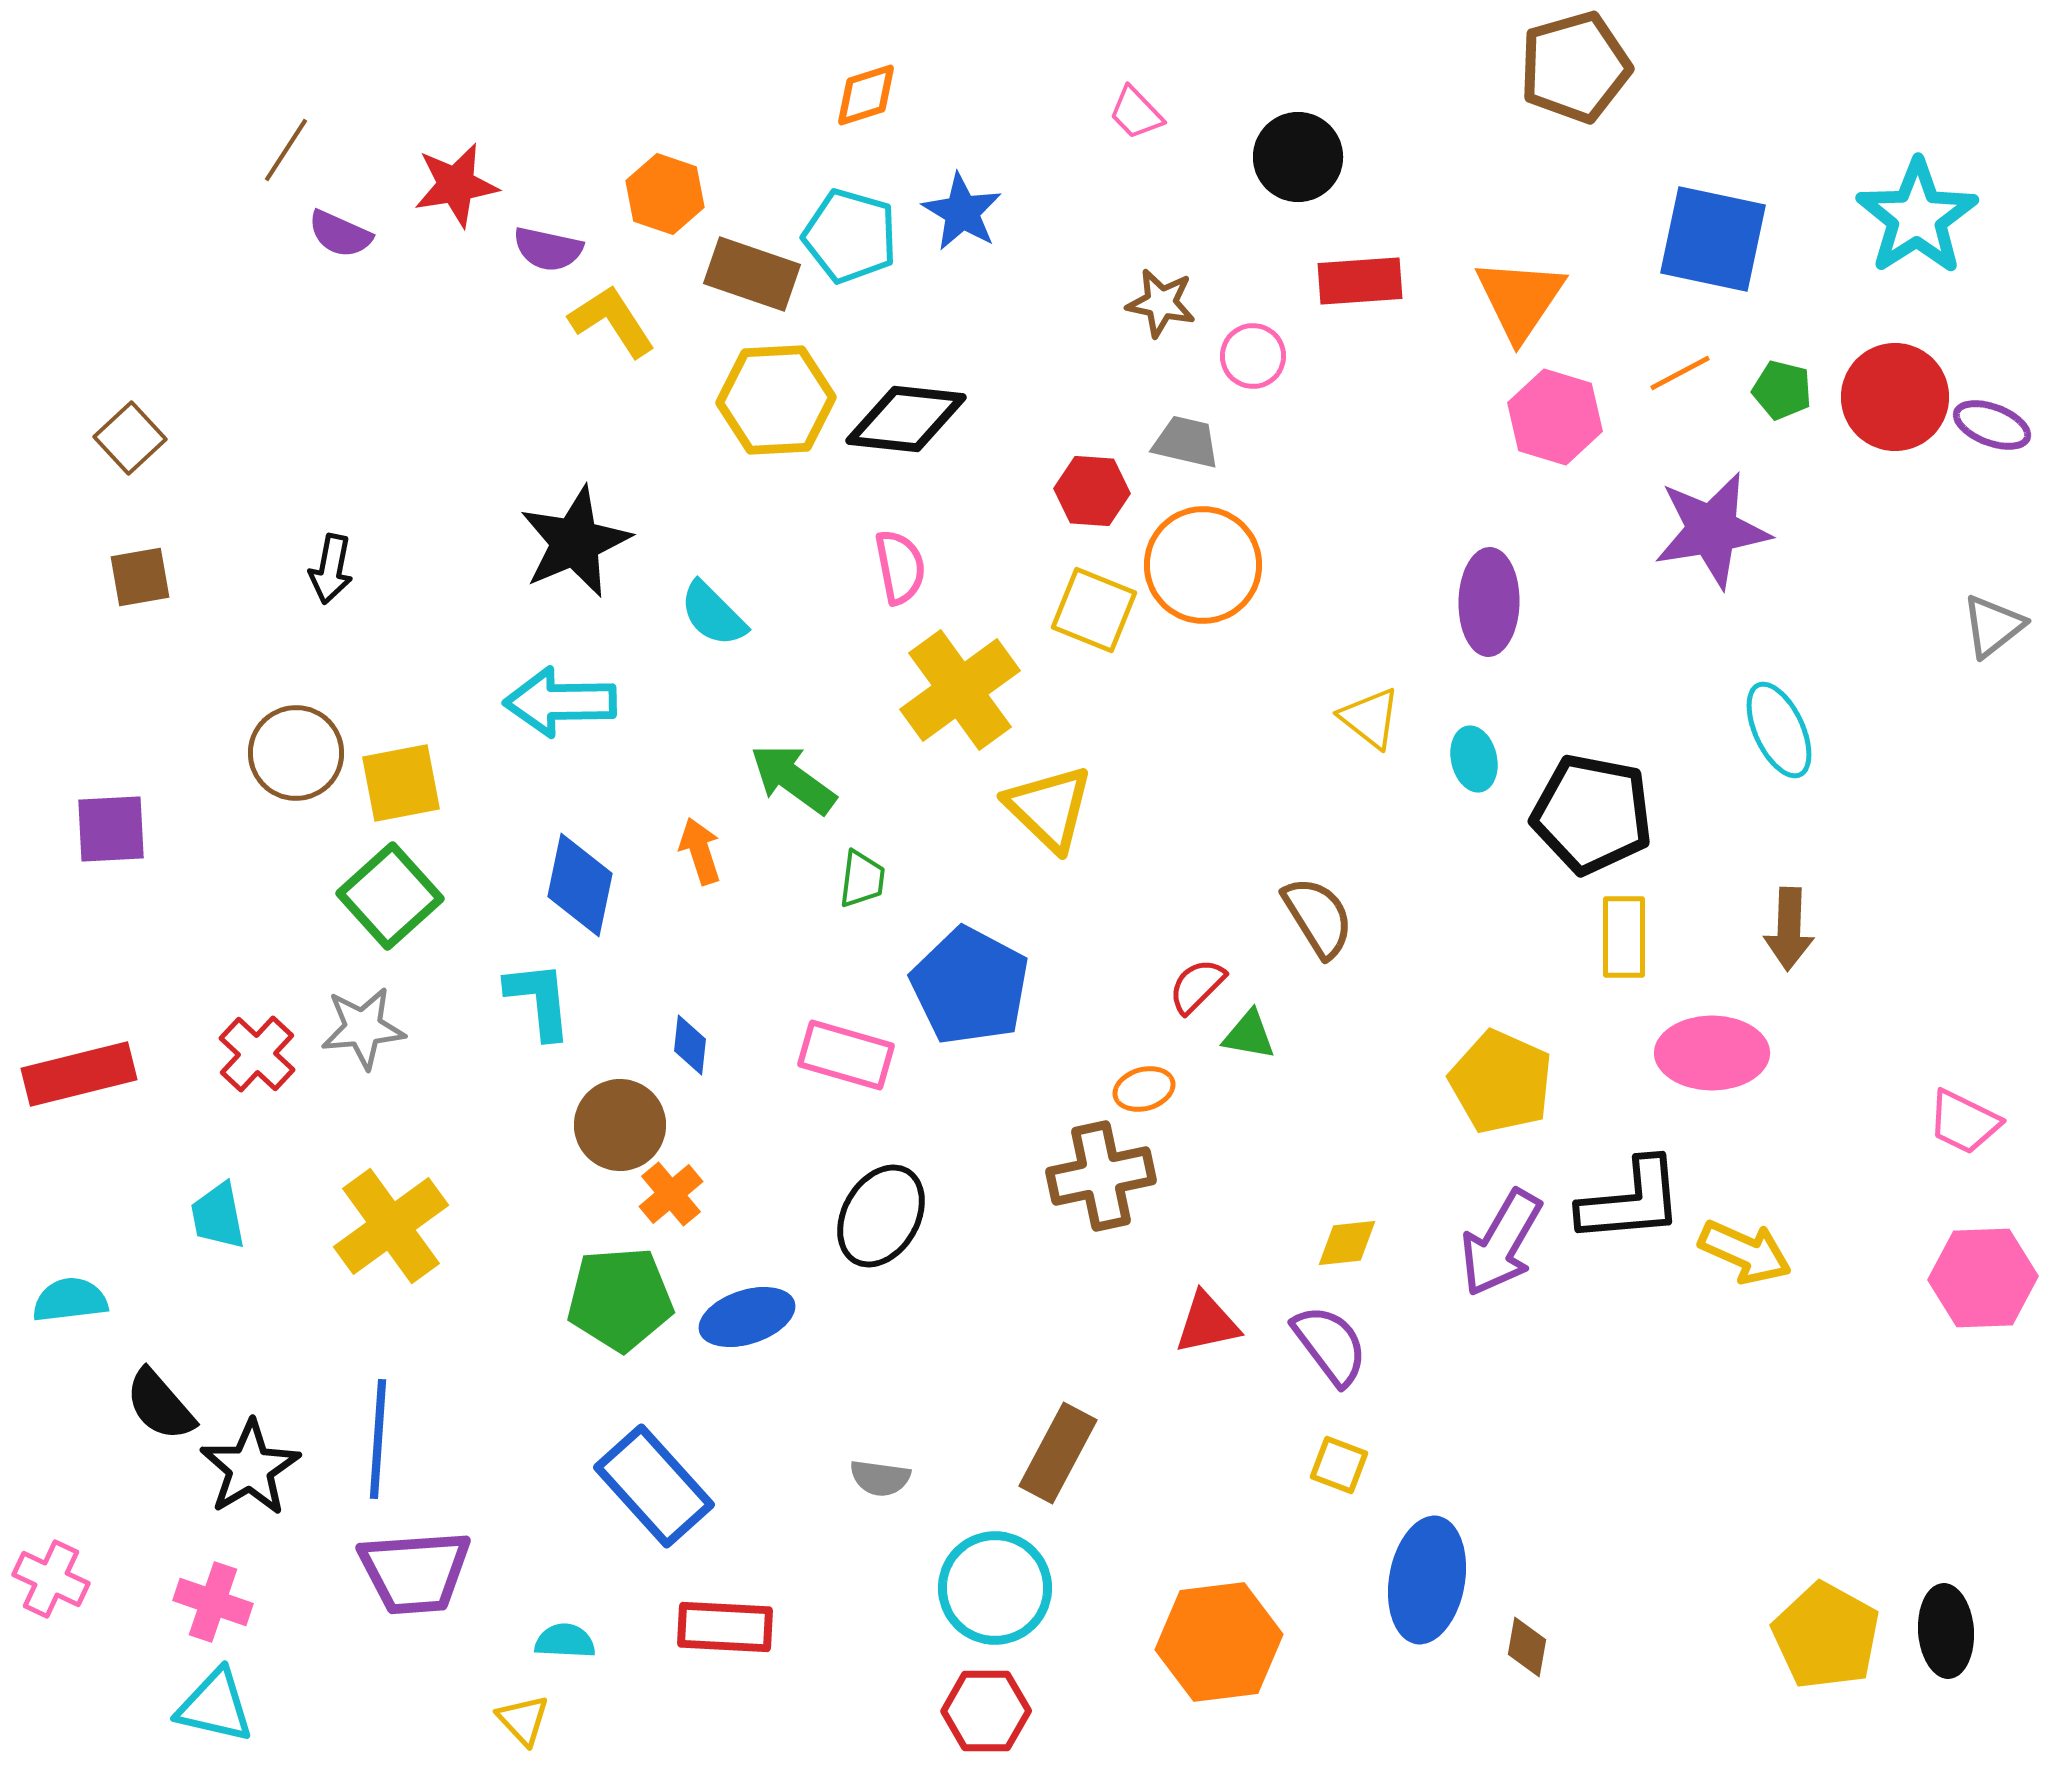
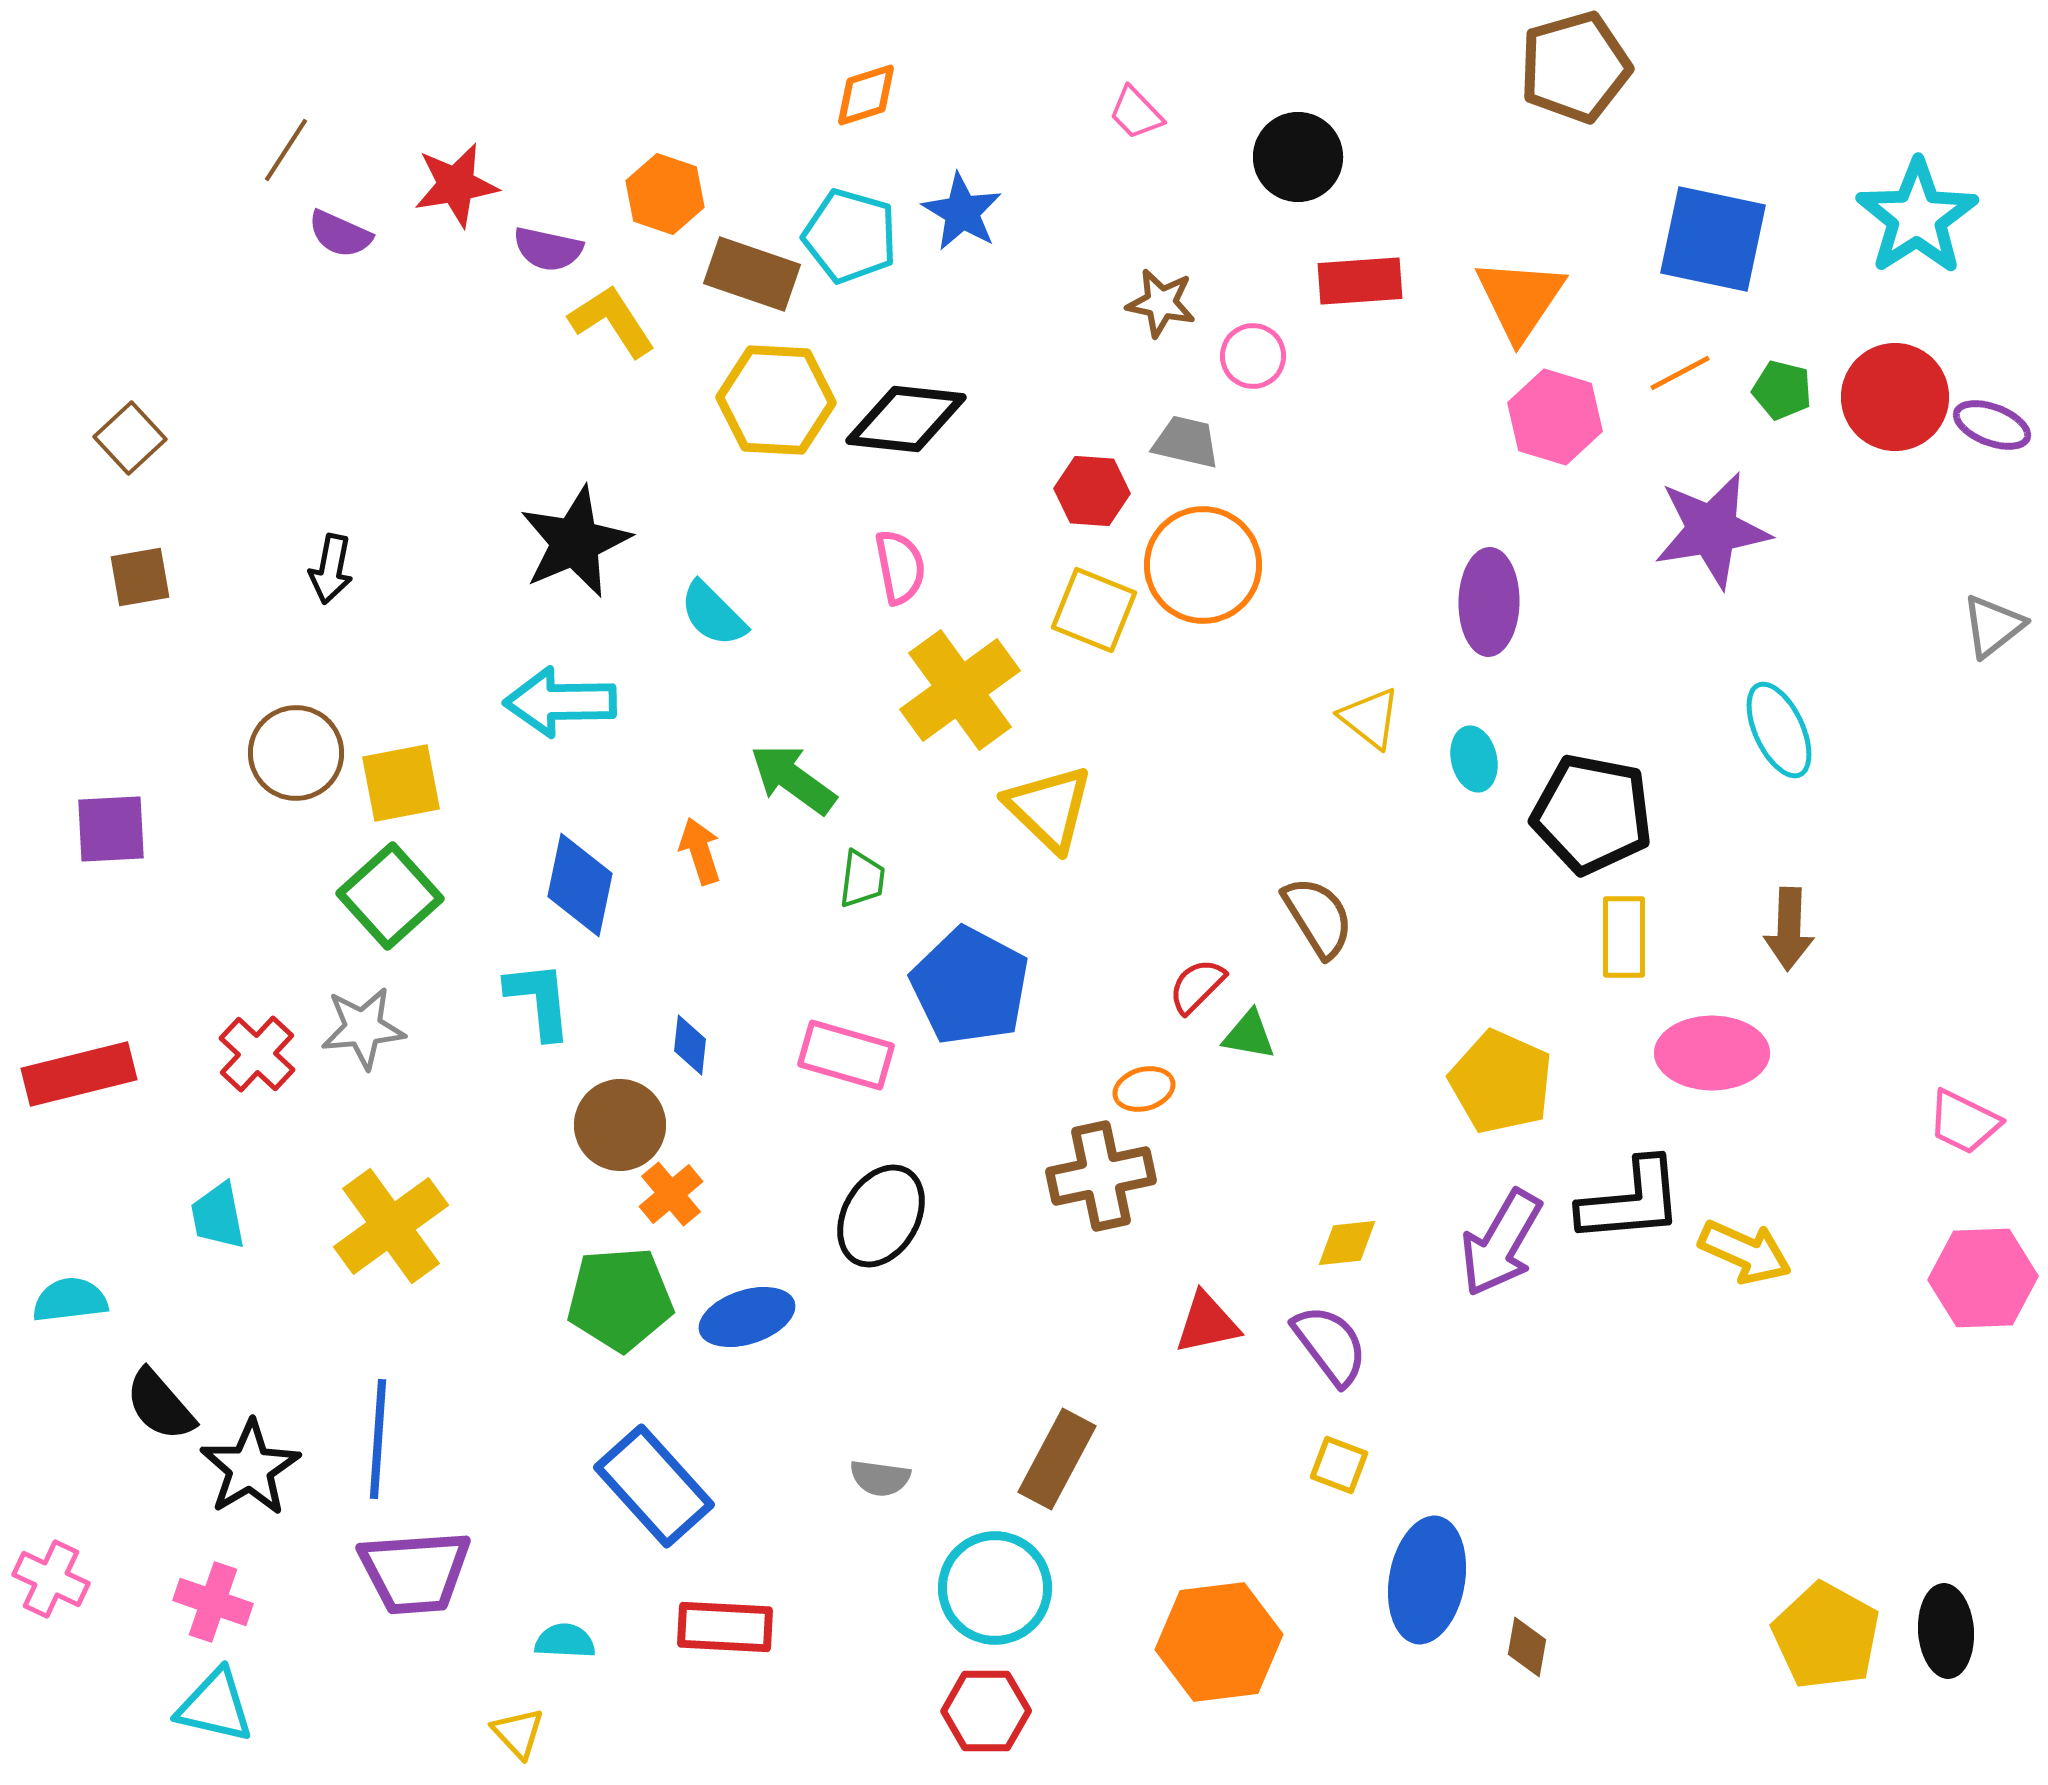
yellow hexagon at (776, 400): rotated 6 degrees clockwise
brown rectangle at (1058, 1453): moved 1 px left, 6 px down
yellow triangle at (523, 1720): moved 5 px left, 13 px down
